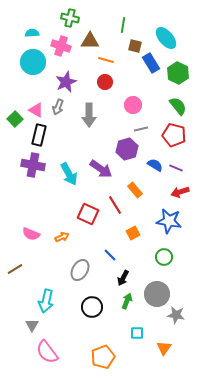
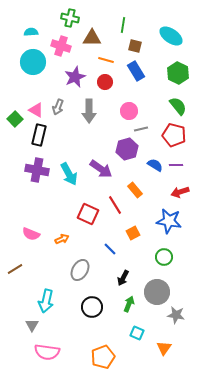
cyan semicircle at (32, 33): moved 1 px left, 1 px up
cyan ellipse at (166, 38): moved 5 px right, 2 px up; rotated 15 degrees counterclockwise
brown triangle at (90, 41): moved 2 px right, 3 px up
blue rectangle at (151, 63): moved 15 px left, 8 px down
purple star at (66, 82): moved 9 px right, 5 px up
pink circle at (133, 105): moved 4 px left, 6 px down
gray arrow at (89, 115): moved 4 px up
purple cross at (33, 165): moved 4 px right, 5 px down
purple line at (176, 168): moved 3 px up; rotated 24 degrees counterclockwise
orange arrow at (62, 237): moved 2 px down
blue line at (110, 255): moved 6 px up
gray circle at (157, 294): moved 2 px up
green arrow at (127, 301): moved 2 px right, 3 px down
cyan square at (137, 333): rotated 24 degrees clockwise
pink semicircle at (47, 352): rotated 45 degrees counterclockwise
